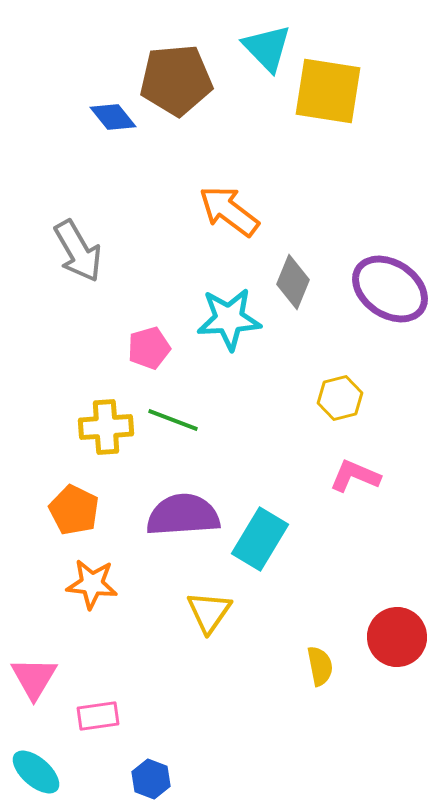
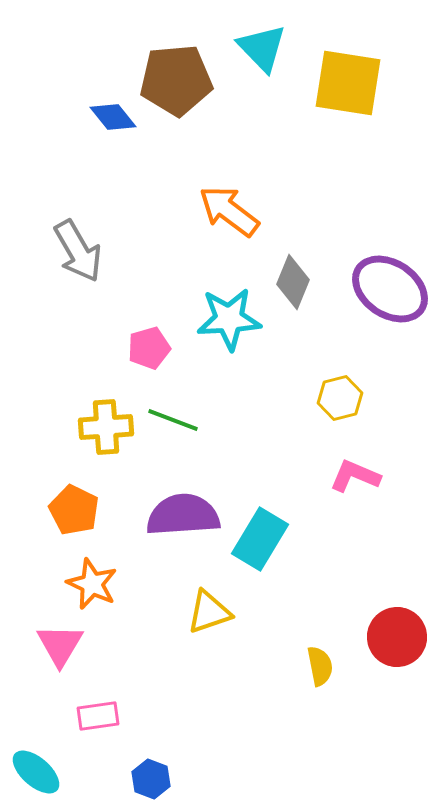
cyan triangle: moved 5 px left
yellow square: moved 20 px right, 8 px up
orange star: rotated 18 degrees clockwise
yellow triangle: rotated 36 degrees clockwise
pink triangle: moved 26 px right, 33 px up
